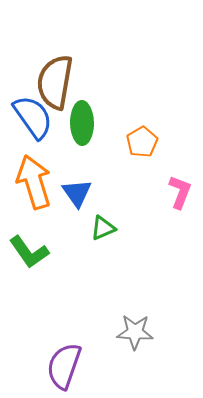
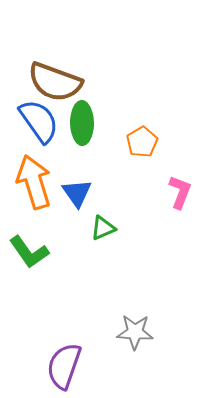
brown semicircle: rotated 80 degrees counterclockwise
blue semicircle: moved 6 px right, 4 px down
